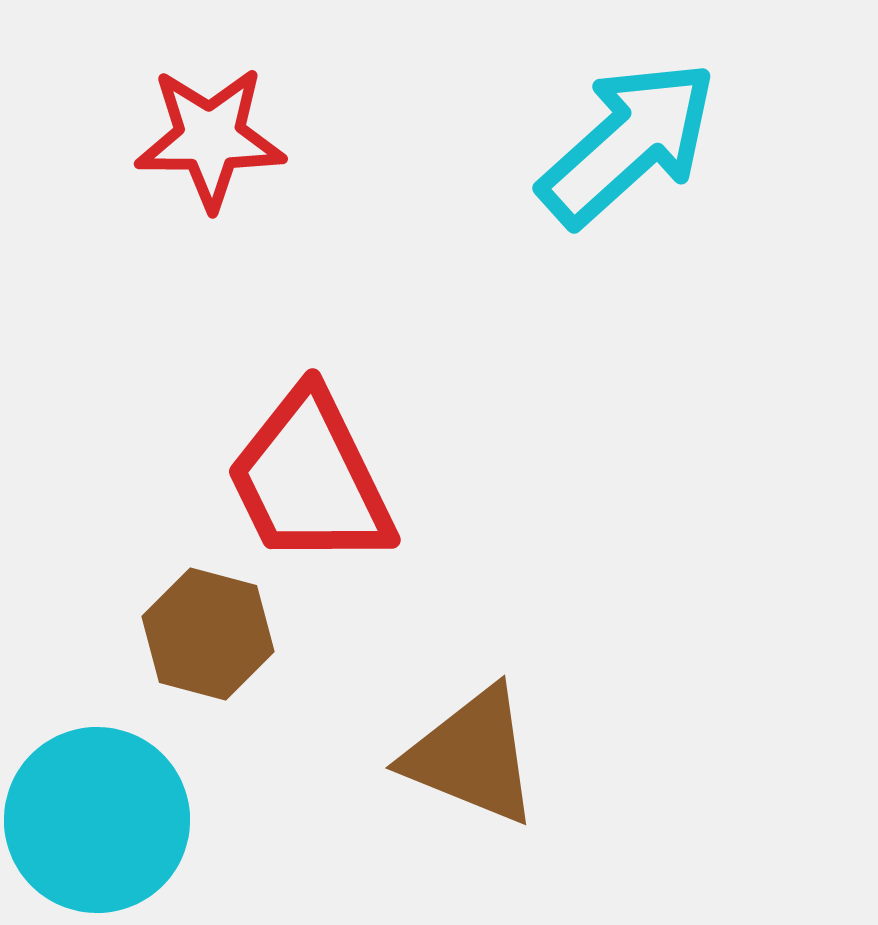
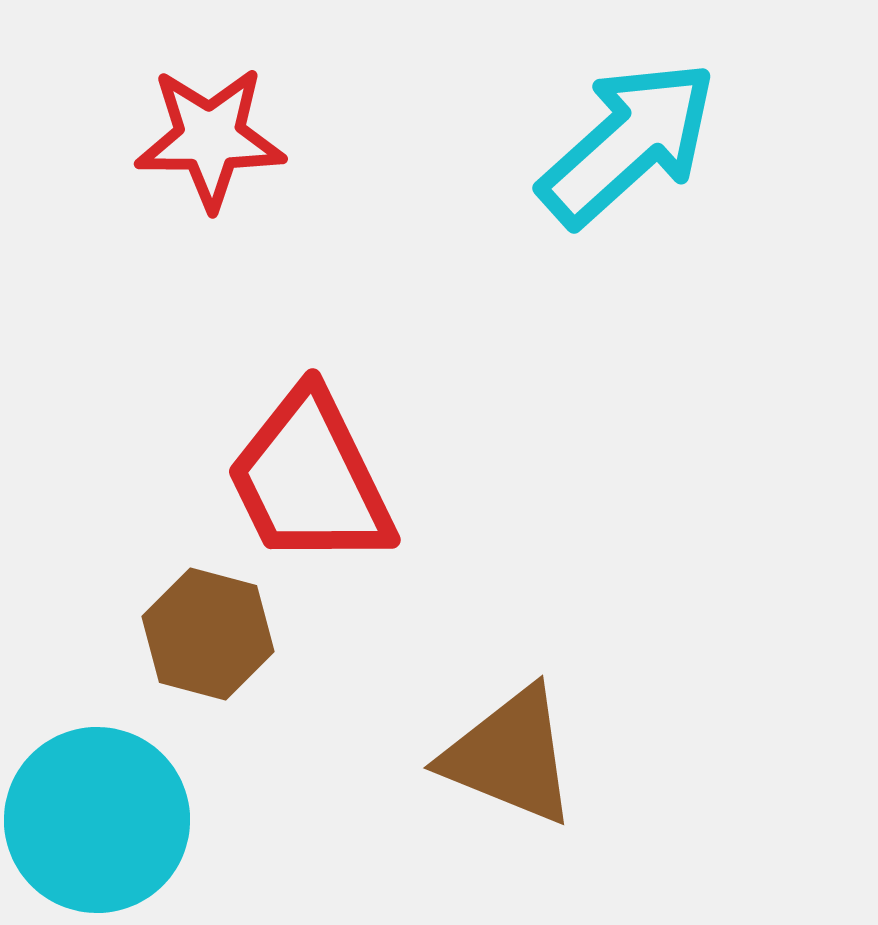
brown triangle: moved 38 px right
